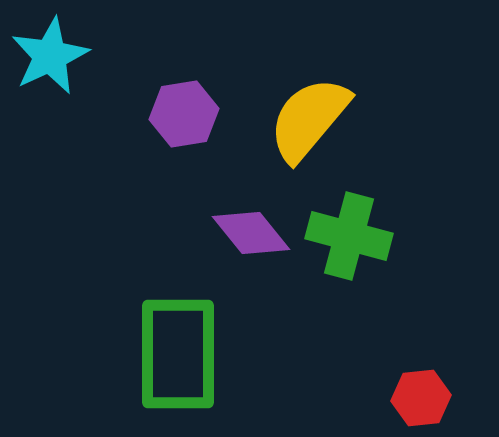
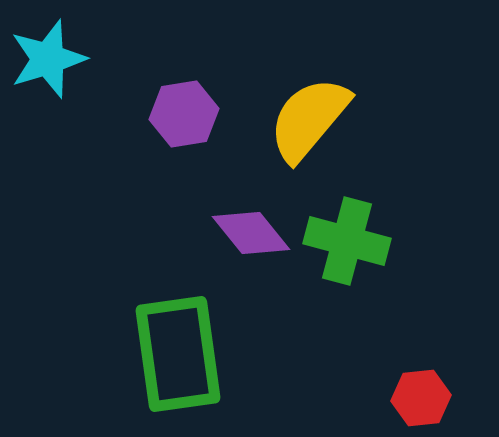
cyan star: moved 2 px left, 3 px down; rotated 8 degrees clockwise
green cross: moved 2 px left, 5 px down
green rectangle: rotated 8 degrees counterclockwise
